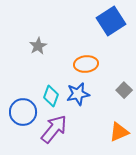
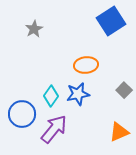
gray star: moved 4 px left, 17 px up
orange ellipse: moved 1 px down
cyan diamond: rotated 15 degrees clockwise
blue circle: moved 1 px left, 2 px down
